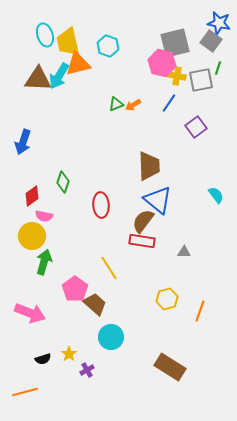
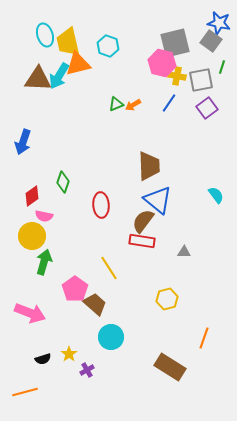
green line at (218, 68): moved 4 px right, 1 px up
purple square at (196, 127): moved 11 px right, 19 px up
orange line at (200, 311): moved 4 px right, 27 px down
